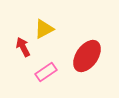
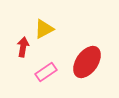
red arrow: rotated 36 degrees clockwise
red ellipse: moved 6 px down
